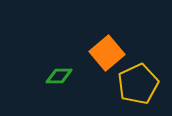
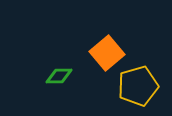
yellow pentagon: moved 2 px down; rotated 9 degrees clockwise
